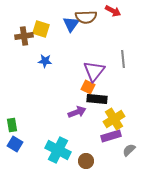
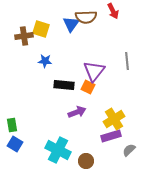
red arrow: rotated 35 degrees clockwise
gray line: moved 4 px right, 2 px down
black rectangle: moved 33 px left, 14 px up
